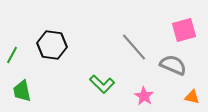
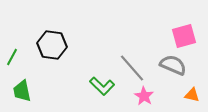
pink square: moved 6 px down
gray line: moved 2 px left, 21 px down
green line: moved 2 px down
green L-shape: moved 2 px down
orange triangle: moved 2 px up
